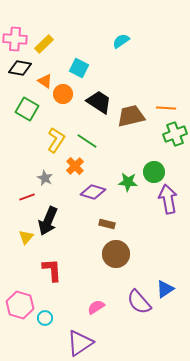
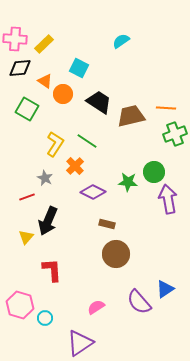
black diamond: rotated 15 degrees counterclockwise
yellow L-shape: moved 1 px left, 4 px down
purple diamond: rotated 10 degrees clockwise
